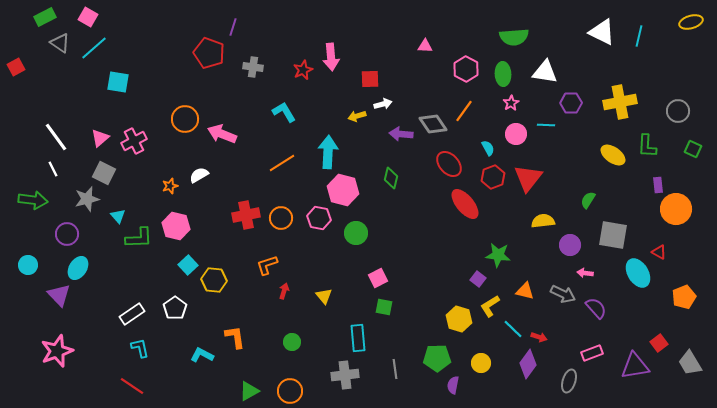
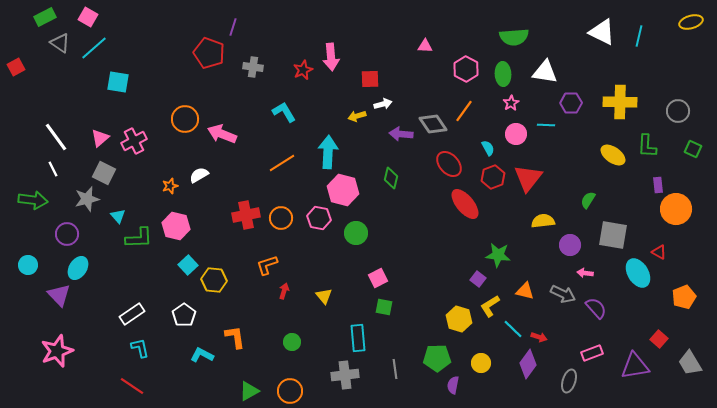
yellow cross at (620, 102): rotated 12 degrees clockwise
white pentagon at (175, 308): moved 9 px right, 7 px down
red square at (659, 343): moved 4 px up; rotated 12 degrees counterclockwise
